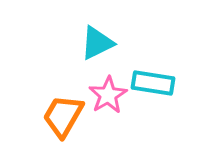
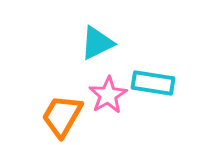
orange trapezoid: moved 1 px left
